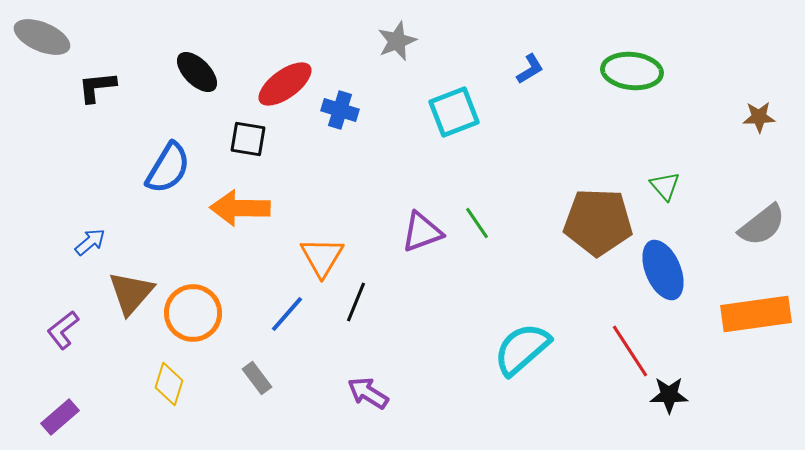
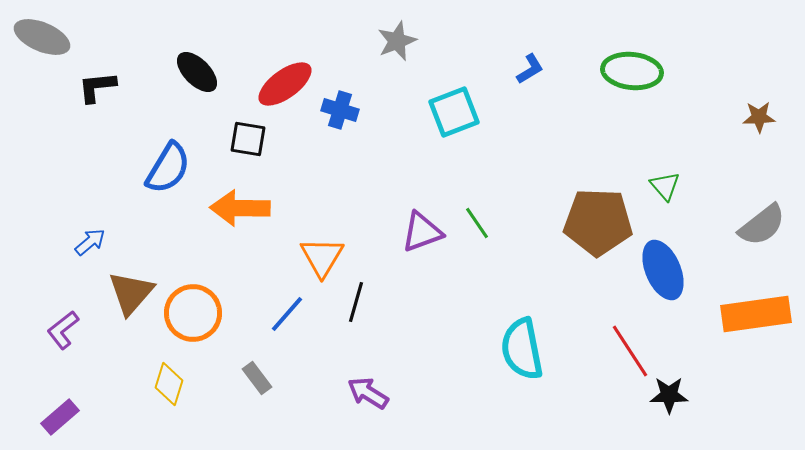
black line: rotated 6 degrees counterclockwise
cyan semicircle: rotated 60 degrees counterclockwise
